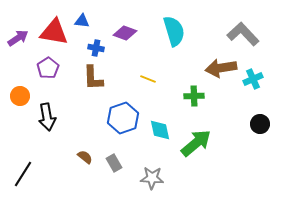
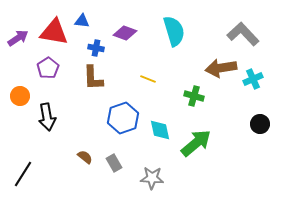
green cross: rotated 18 degrees clockwise
